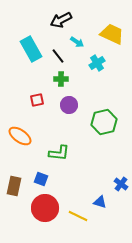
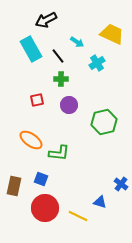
black arrow: moved 15 px left
orange ellipse: moved 11 px right, 4 px down
